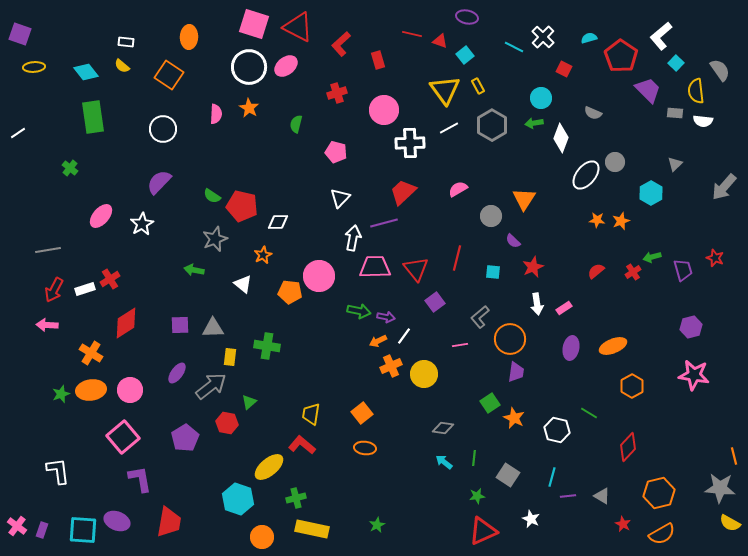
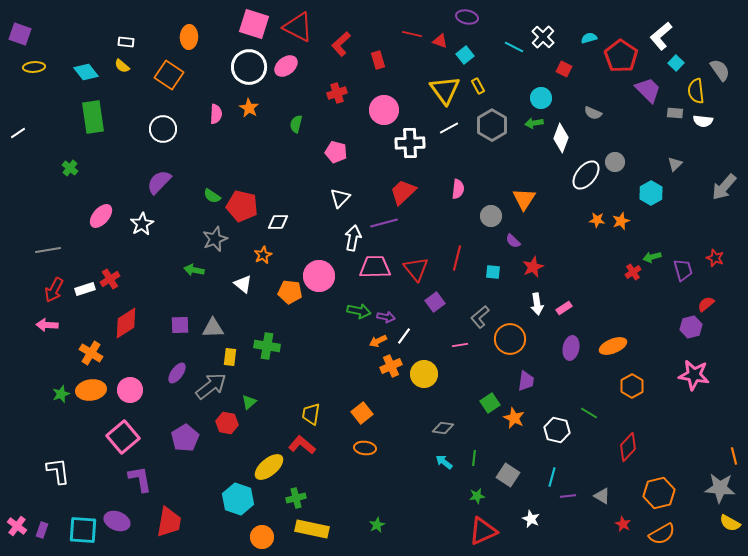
pink semicircle at (458, 189): rotated 126 degrees clockwise
red semicircle at (596, 271): moved 110 px right, 33 px down
purple trapezoid at (516, 372): moved 10 px right, 9 px down
